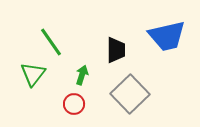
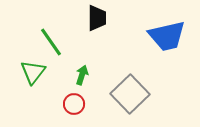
black trapezoid: moved 19 px left, 32 px up
green triangle: moved 2 px up
